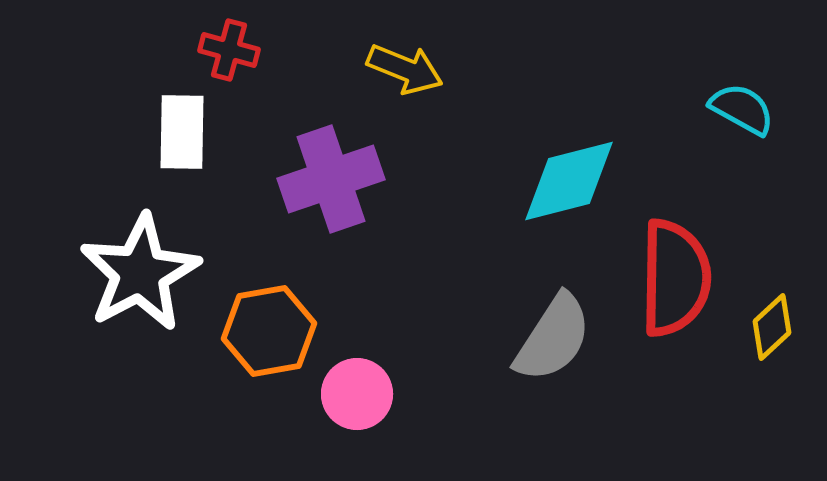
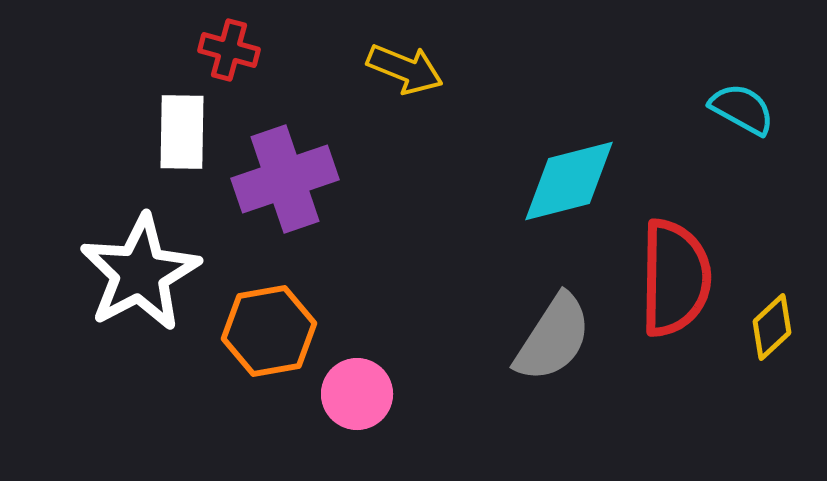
purple cross: moved 46 px left
